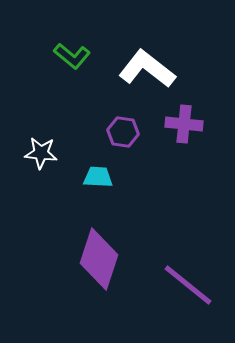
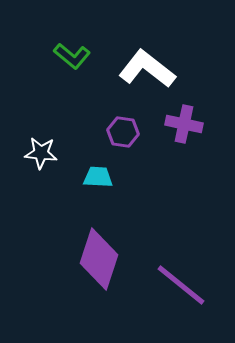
purple cross: rotated 6 degrees clockwise
purple line: moved 7 px left
